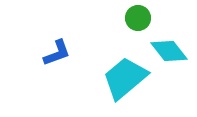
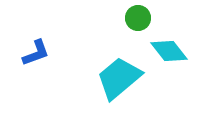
blue L-shape: moved 21 px left
cyan trapezoid: moved 6 px left
